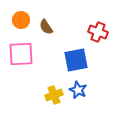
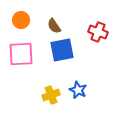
brown semicircle: moved 8 px right, 1 px up
blue square: moved 14 px left, 10 px up
yellow cross: moved 3 px left
